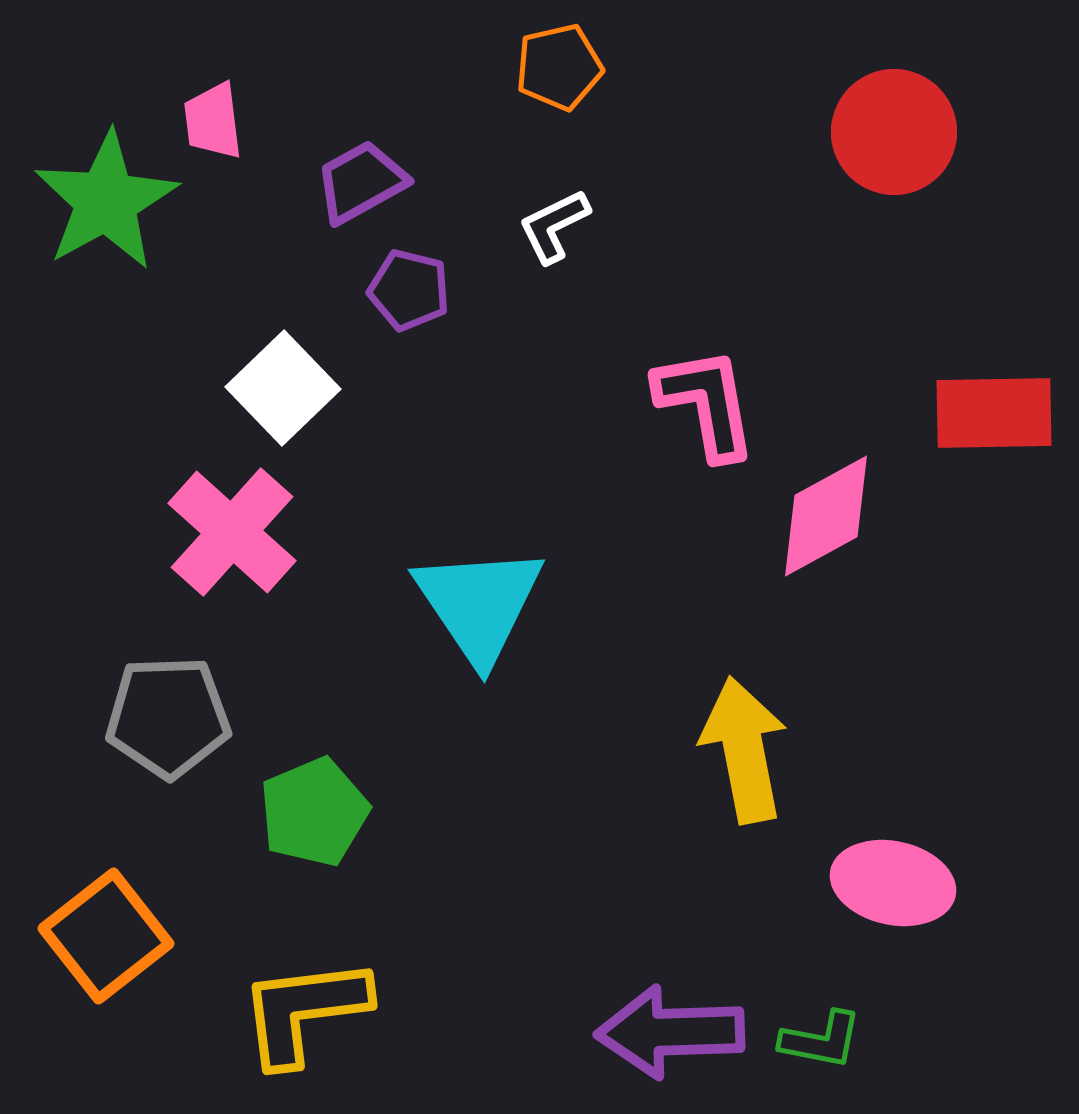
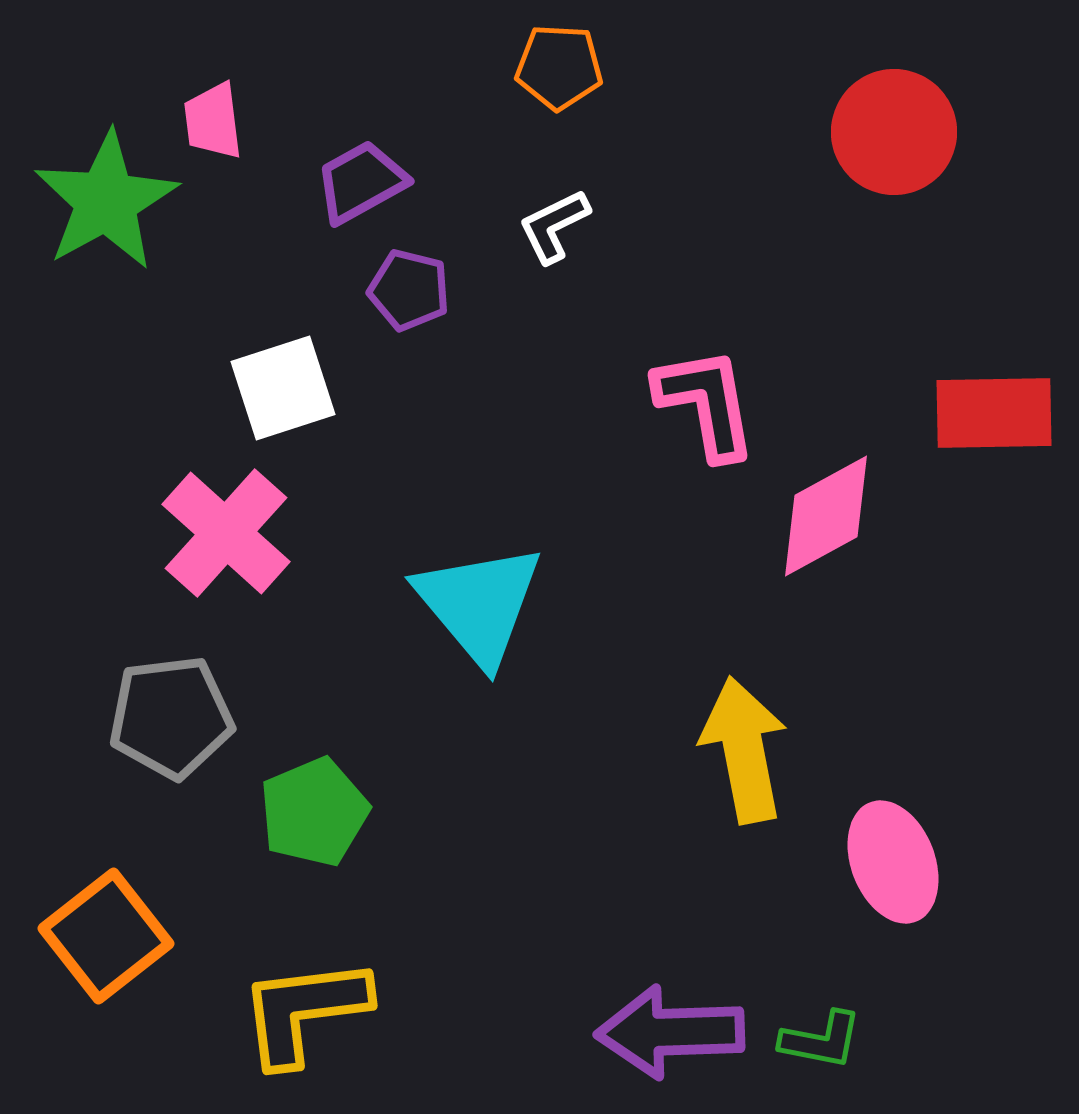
orange pentagon: rotated 16 degrees clockwise
white square: rotated 26 degrees clockwise
pink cross: moved 6 px left, 1 px down
cyan triangle: rotated 6 degrees counterclockwise
gray pentagon: moved 3 px right; rotated 5 degrees counterclockwise
pink ellipse: moved 21 px up; rotated 57 degrees clockwise
